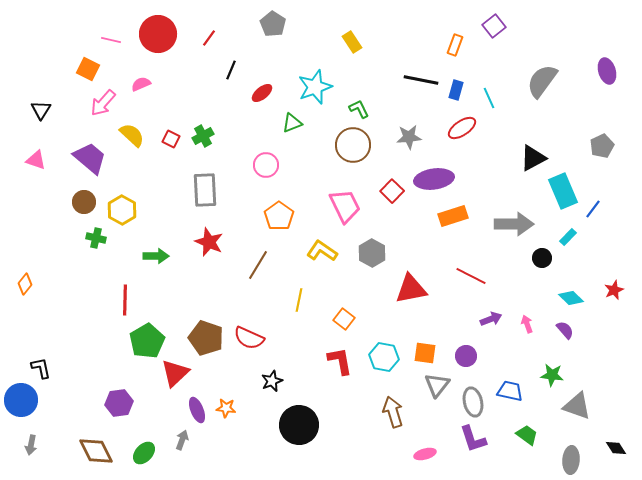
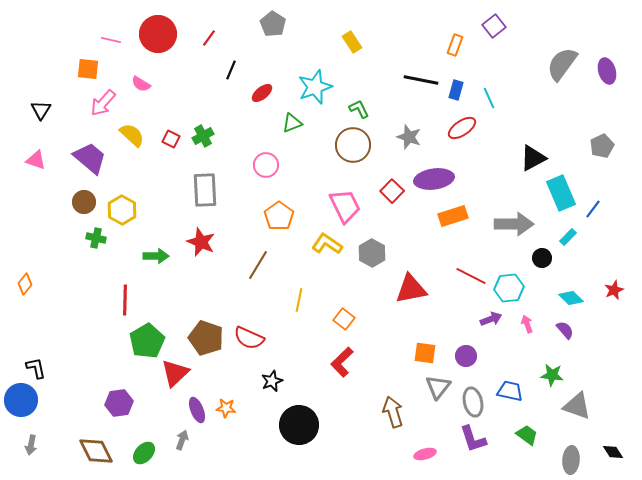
orange square at (88, 69): rotated 20 degrees counterclockwise
gray semicircle at (542, 81): moved 20 px right, 17 px up
pink semicircle at (141, 84): rotated 126 degrees counterclockwise
gray star at (409, 137): rotated 25 degrees clockwise
cyan rectangle at (563, 191): moved 2 px left, 2 px down
red star at (209, 242): moved 8 px left
yellow L-shape at (322, 251): moved 5 px right, 7 px up
cyan hexagon at (384, 357): moved 125 px right, 69 px up; rotated 16 degrees counterclockwise
red L-shape at (340, 361): moved 2 px right, 1 px down; rotated 124 degrees counterclockwise
black L-shape at (41, 368): moved 5 px left
gray triangle at (437, 385): moved 1 px right, 2 px down
black diamond at (616, 448): moved 3 px left, 4 px down
